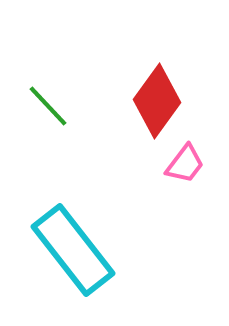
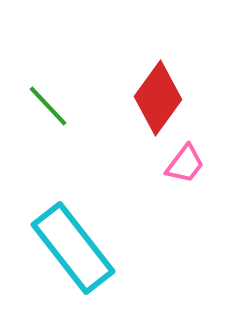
red diamond: moved 1 px right, 3 px up
cyan rectangle: moved 2 px up
